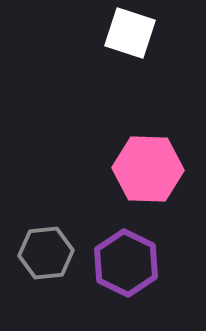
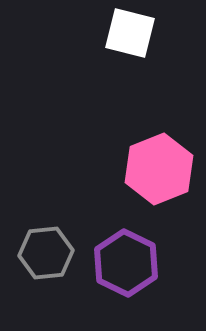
white square: rotated 4 degrees counterclockwise
pink hexagon: moved 11 px right; rotated 24 degrees counterclockwise
